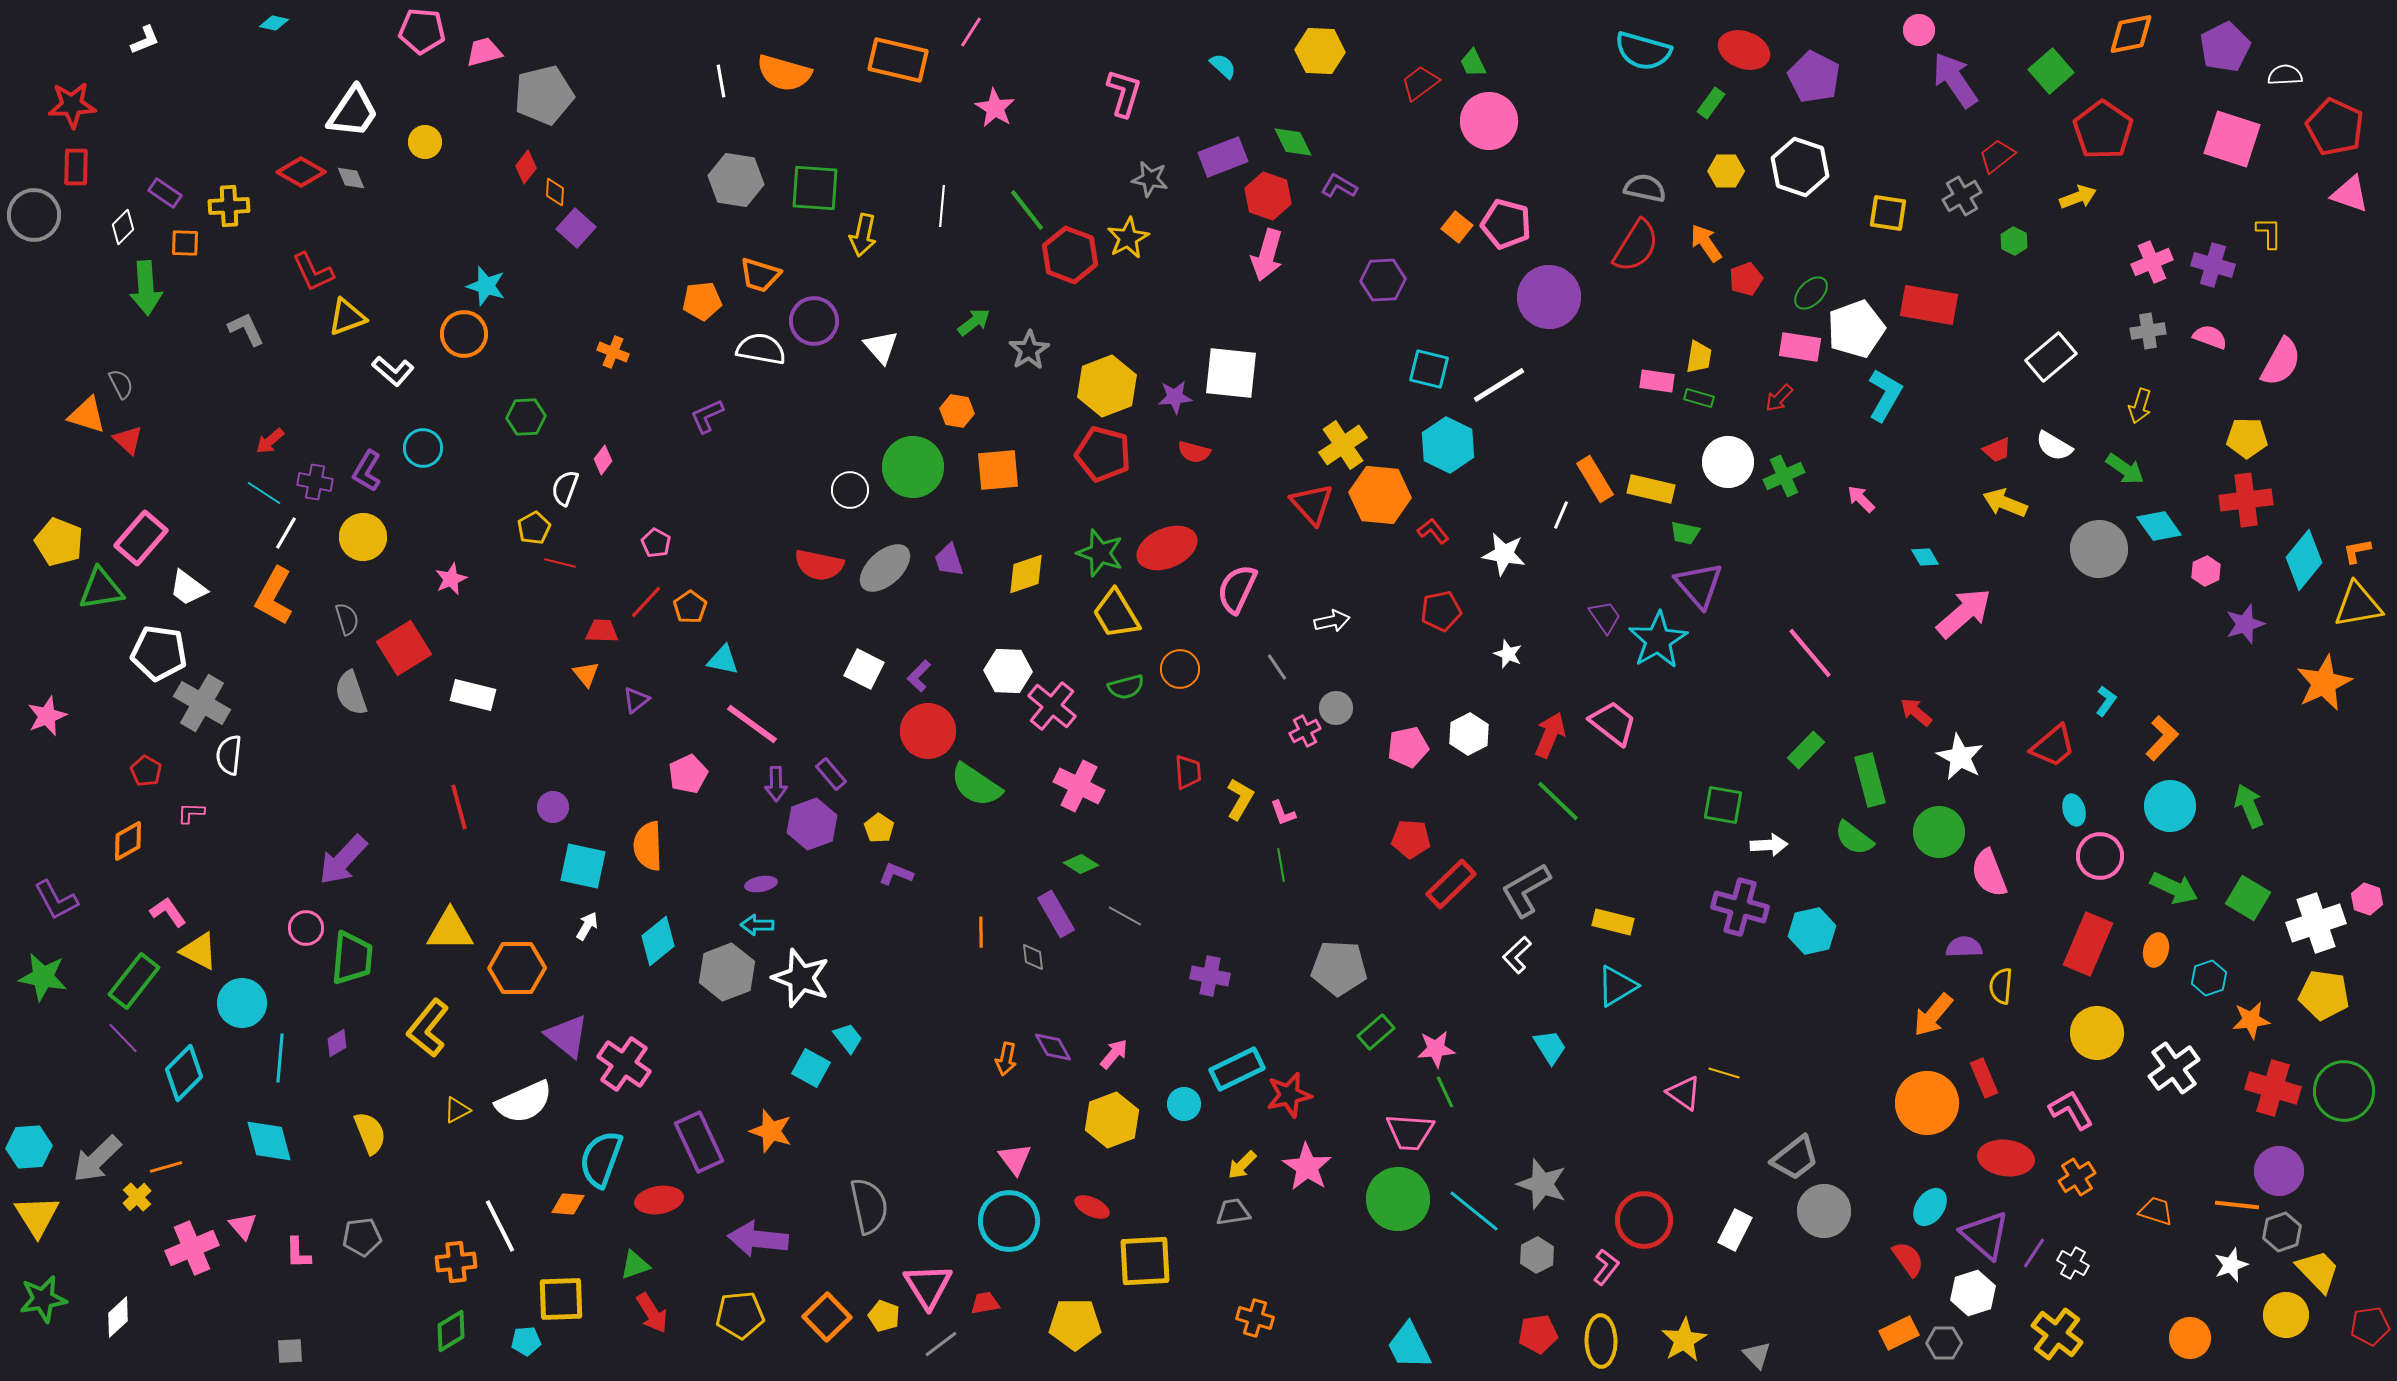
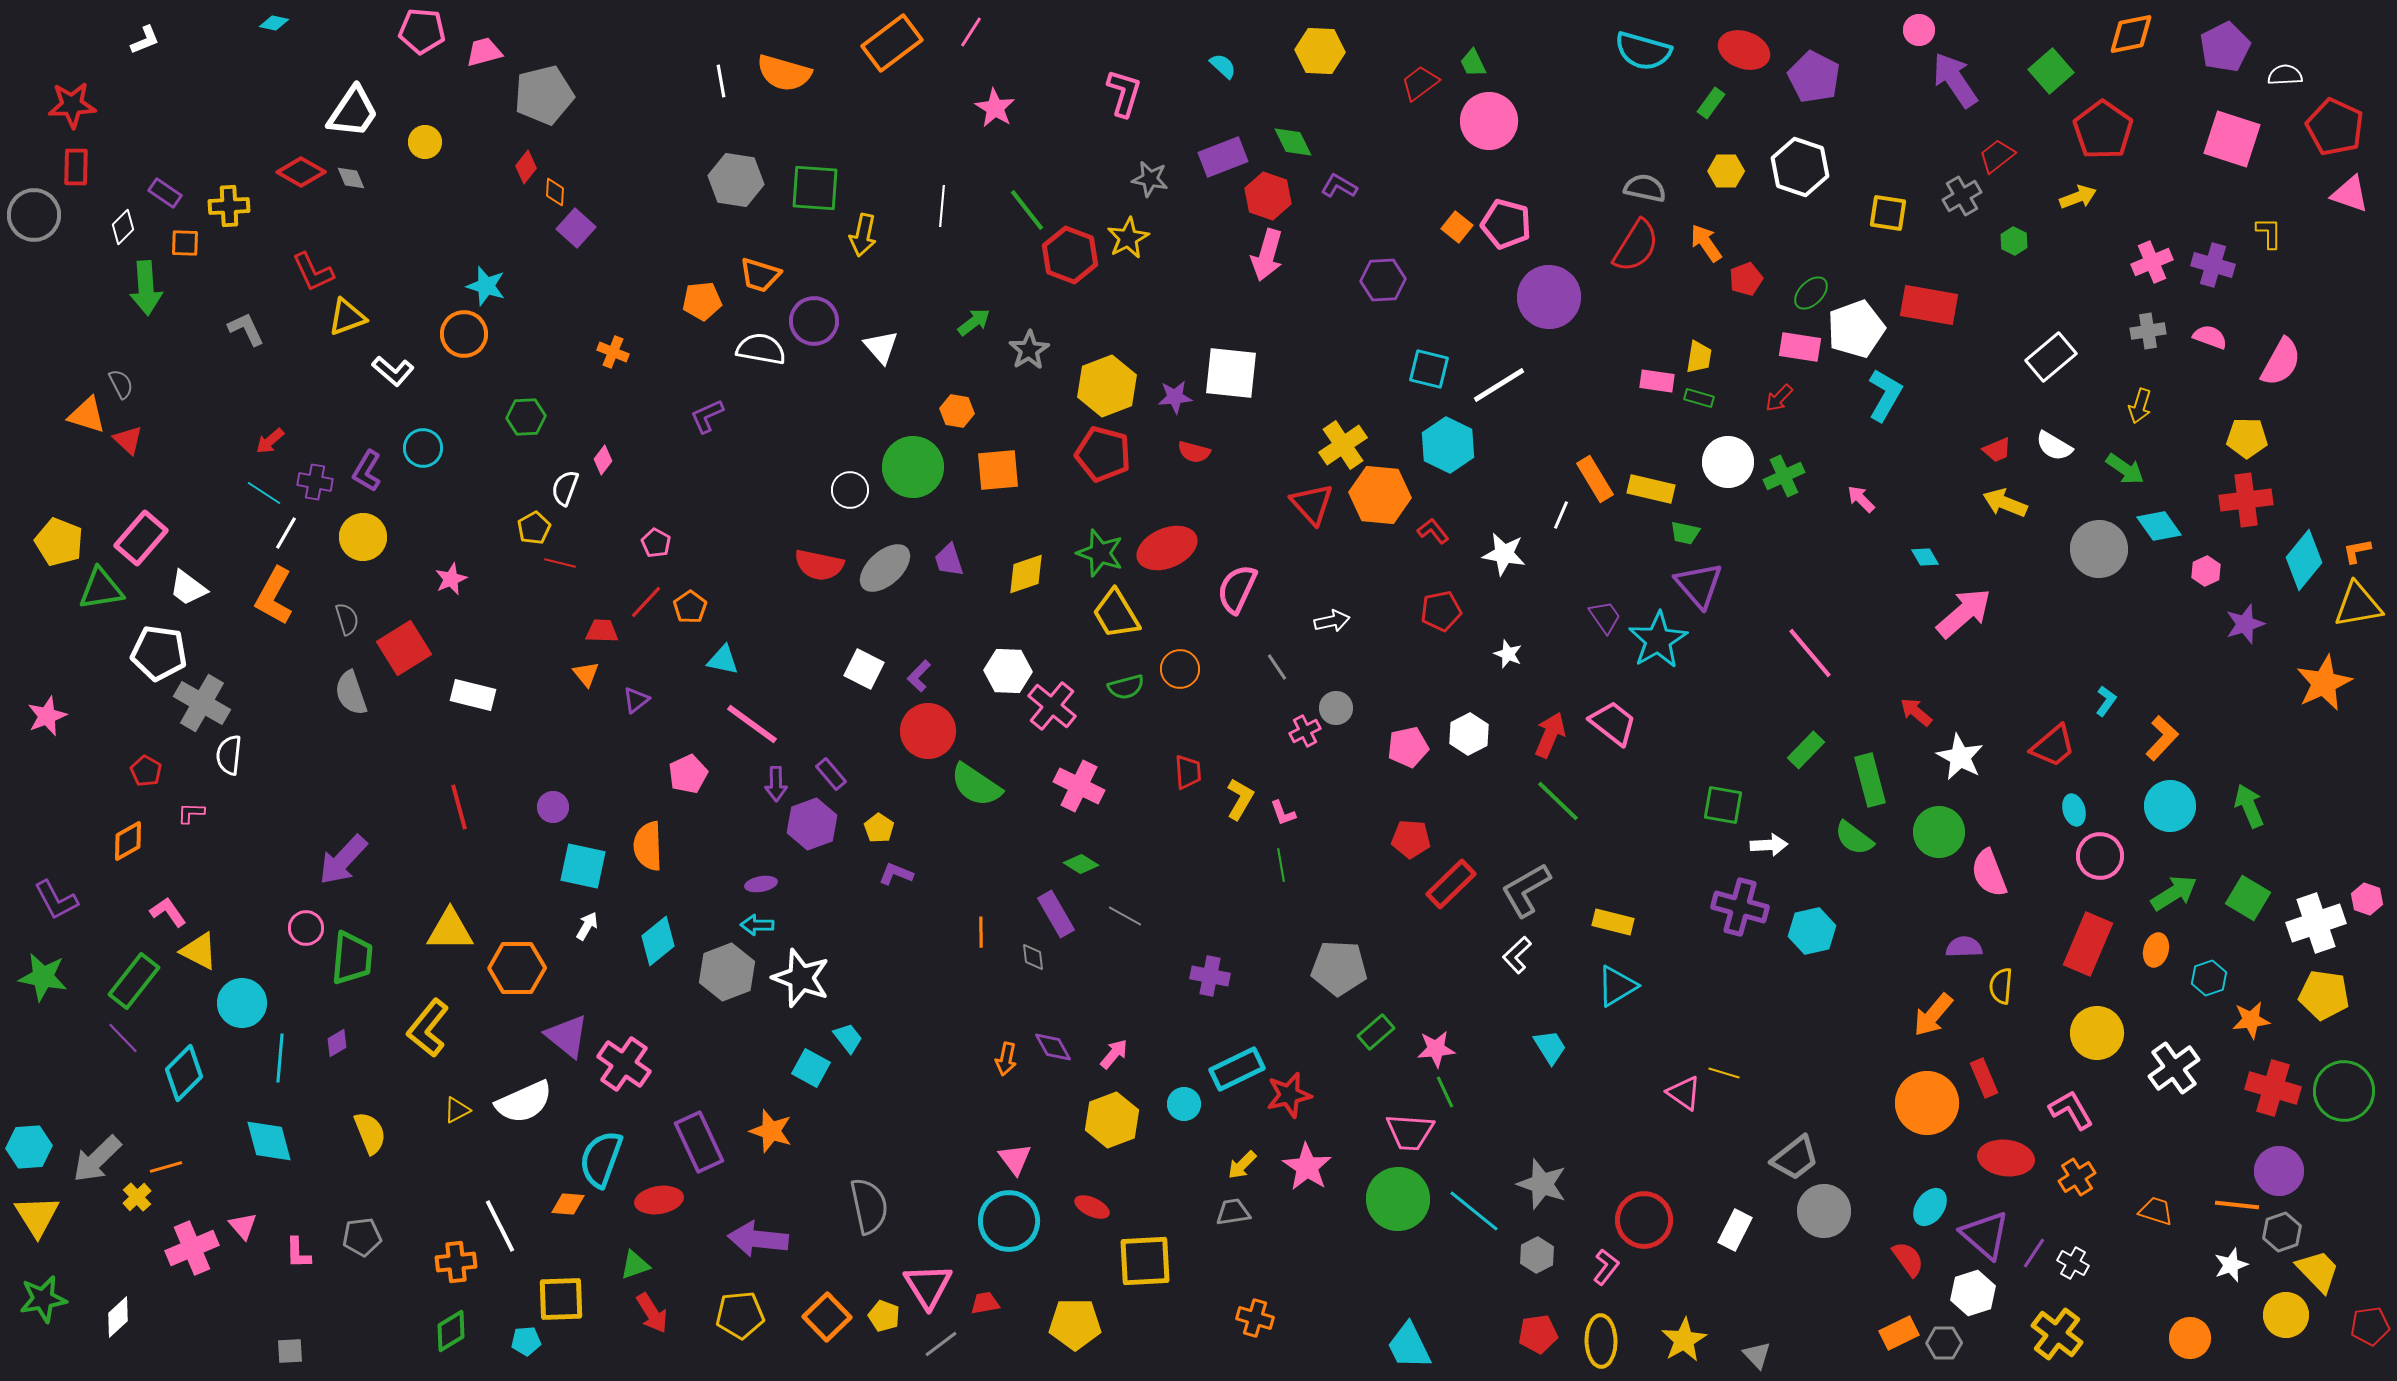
orange rectangle at (898, 60): moved 6 px left, 17 px up; rotated 50 degrees counterclockwise
green arrow at (2174, 888): moved 5 px down; rotated 57 degrees counterclockwise
